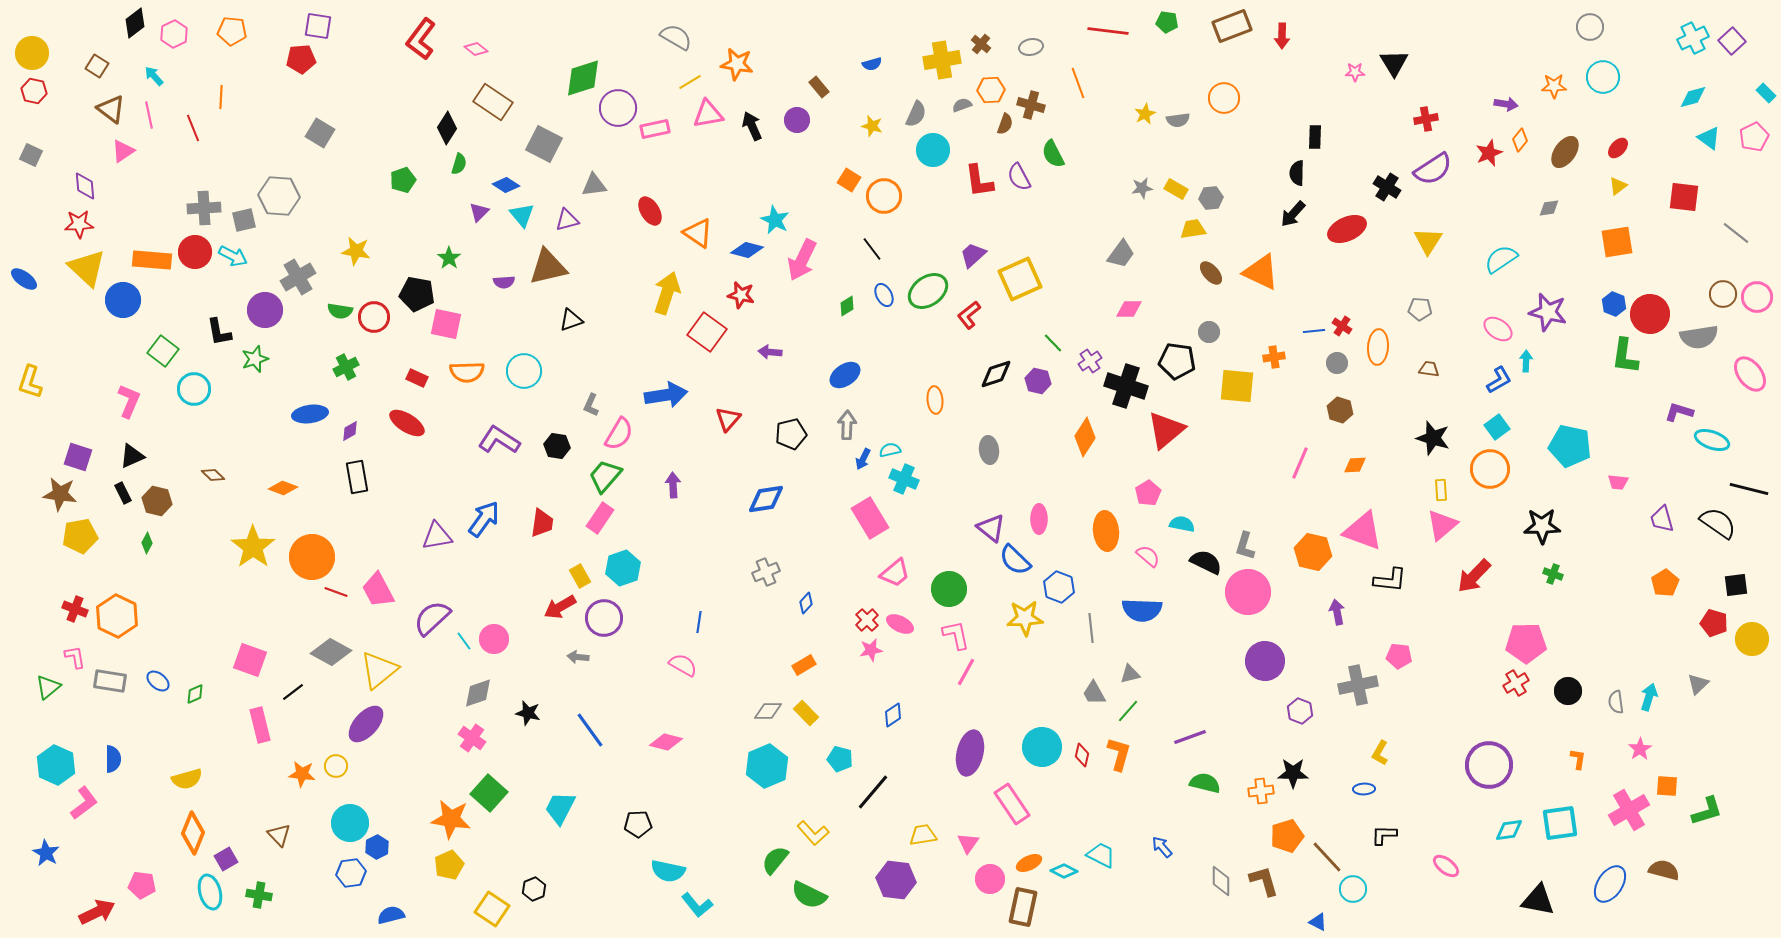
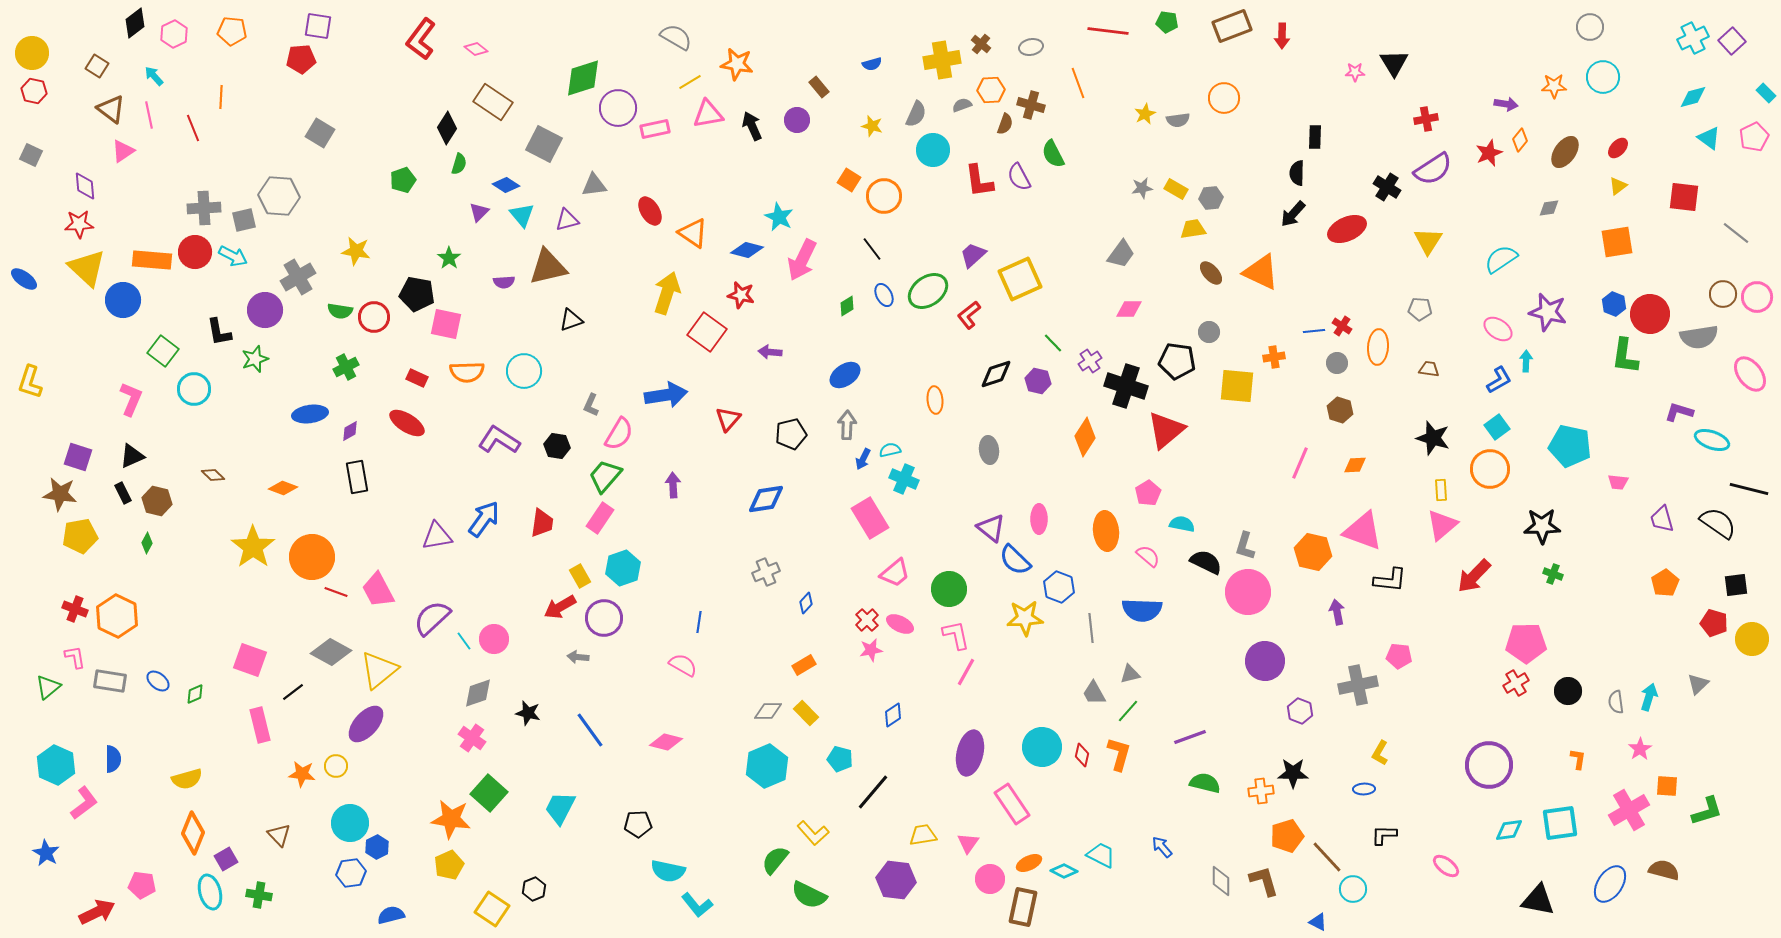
cyan star at (775, 220): moved 4 px right, 3 px up
orange triangle at (698, 233): moved 5 px left
pink L-shape at (129, 401): moved 2 px right, 2 px up
